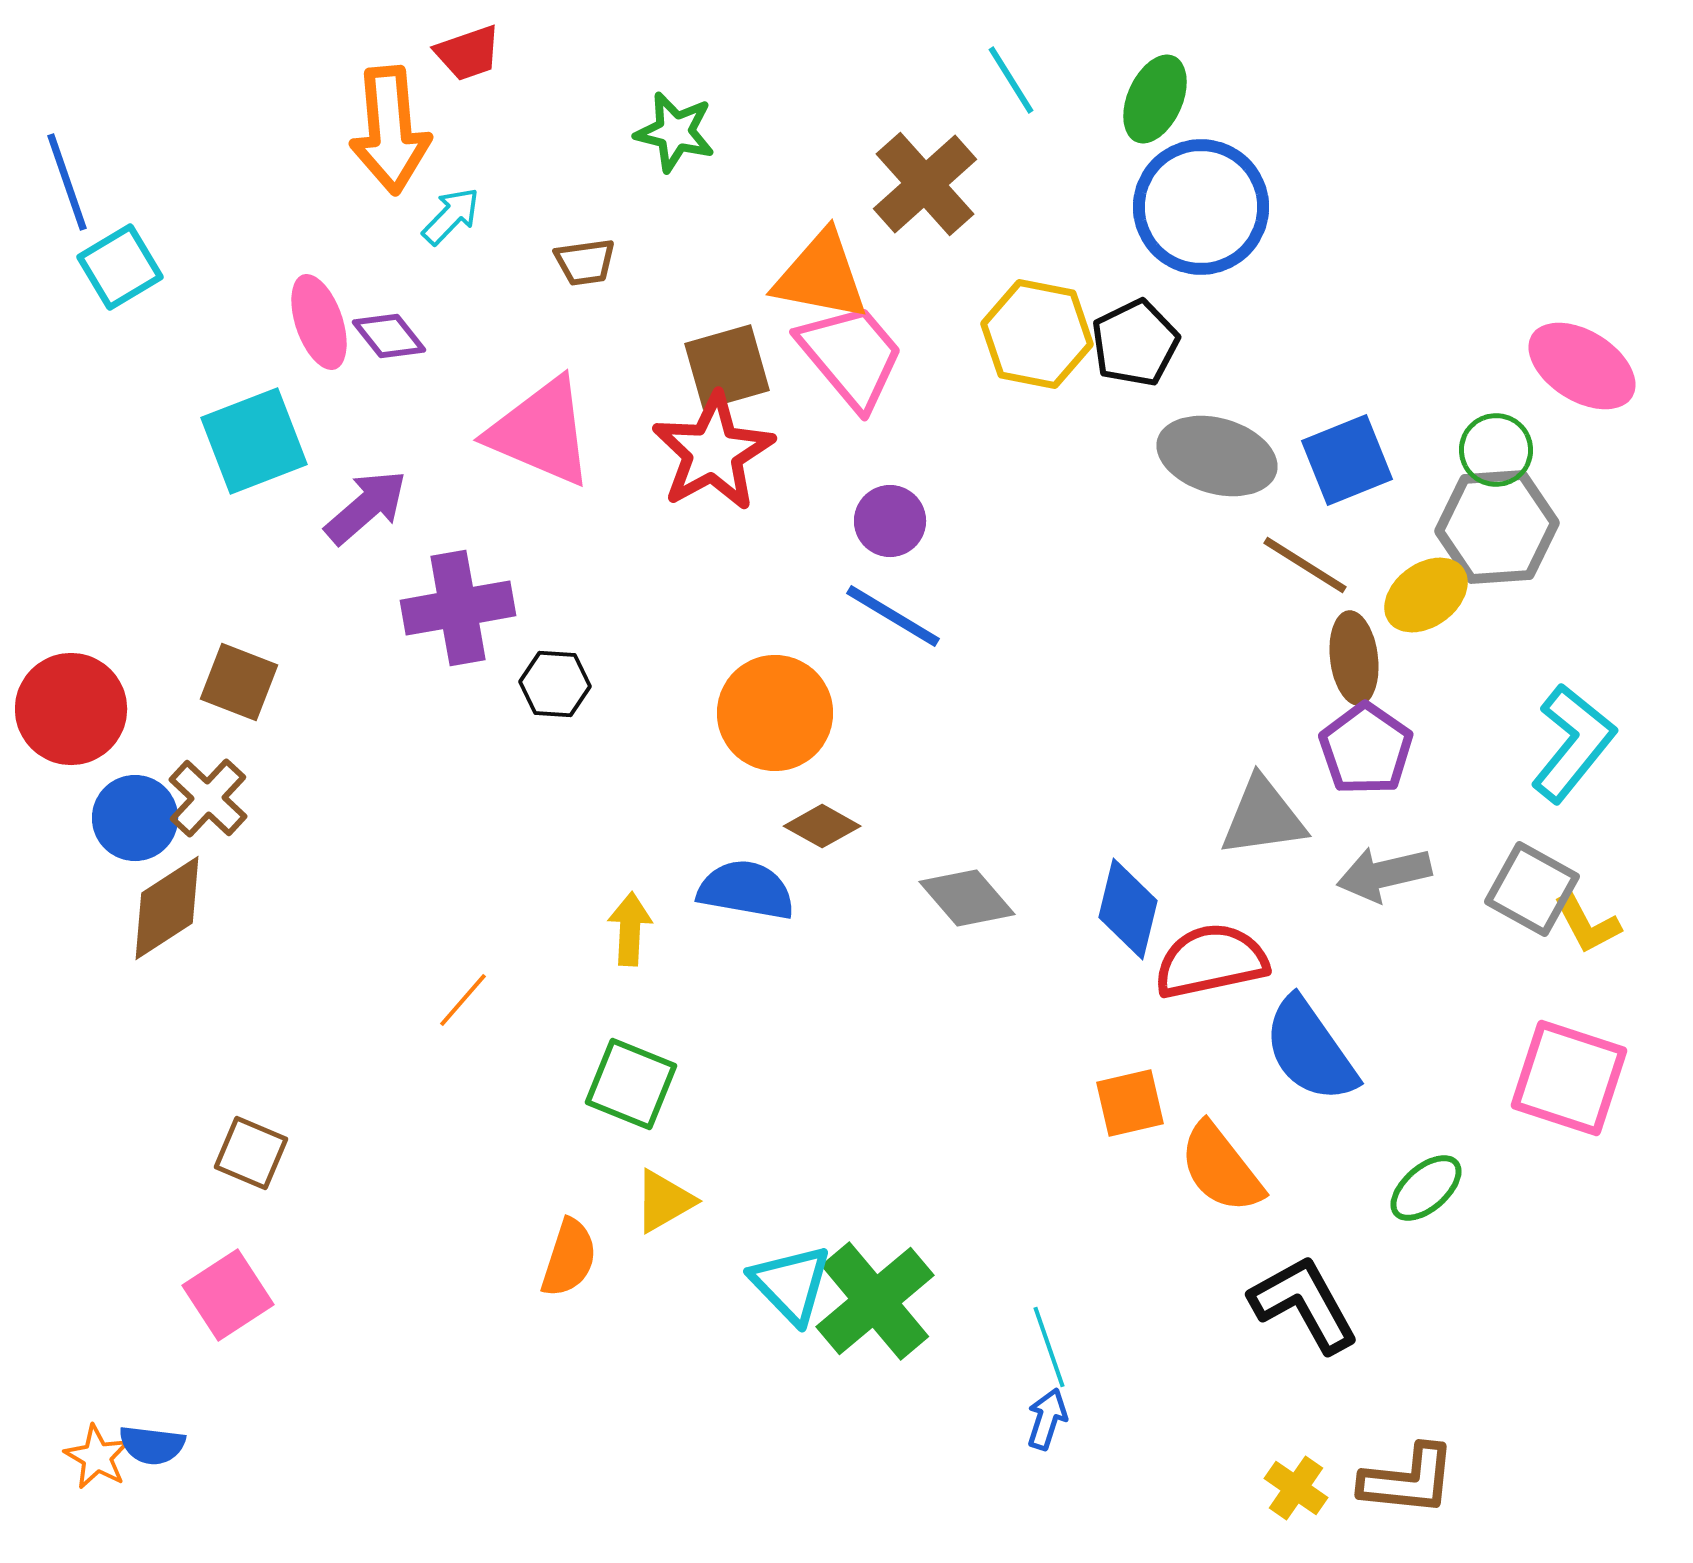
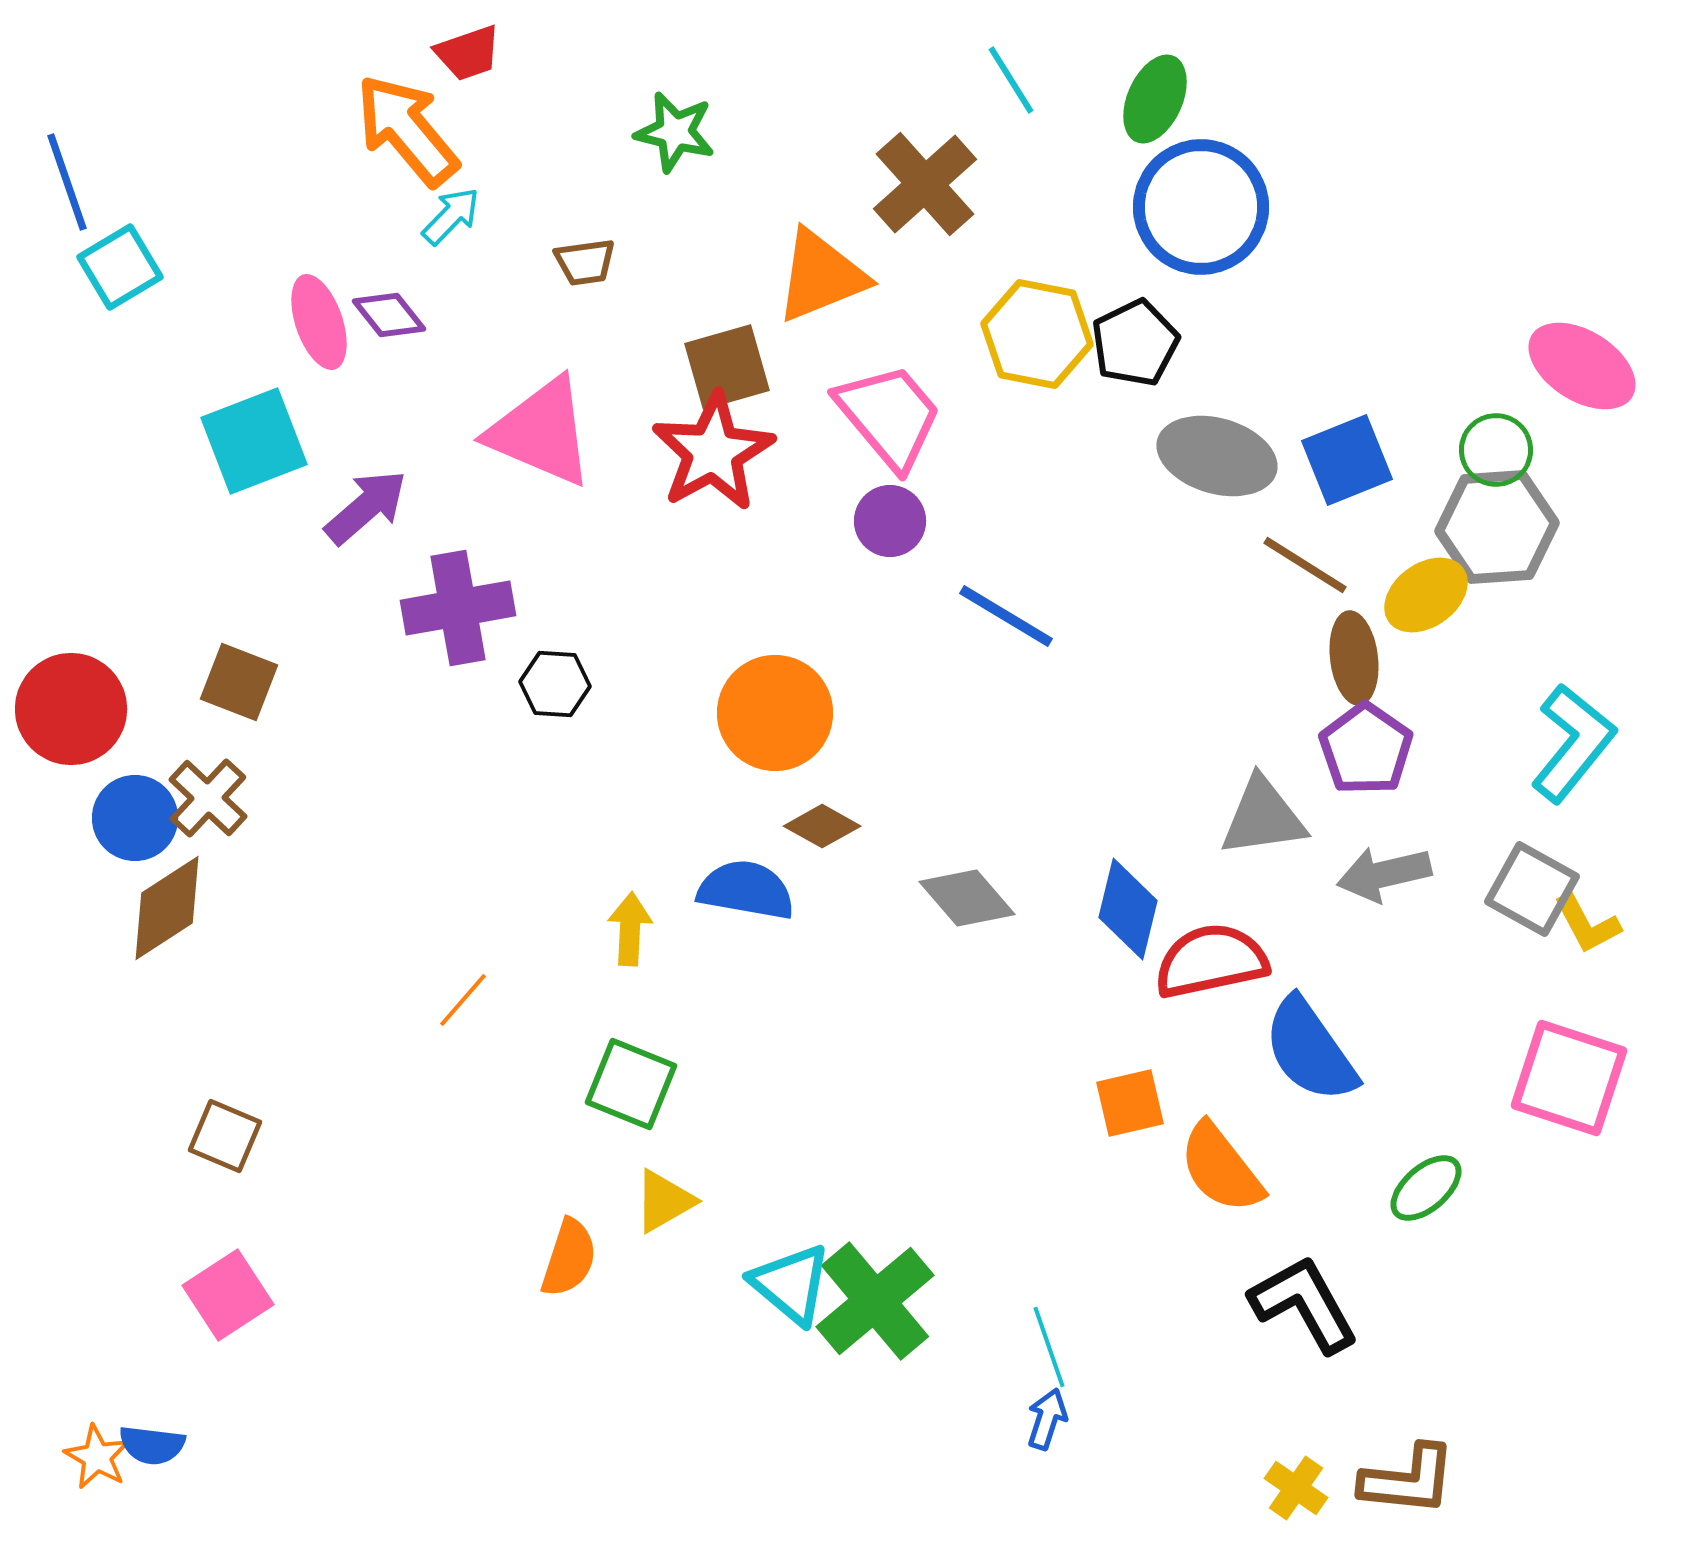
orange arrow at (390, 130): moved 17 px right; rotated 145 degrees clockwise
orange triangle at (821, 276): rotated 33 degrees counterclockwise
purple diamond at (389, 336): moved 21 px up
pink trapezoid at (851, 356): moved 38 px right, 60 px down
blue line at (893, 616): moved 113 px right
brown square at (251, 1153): moved 26 px left, 17 px up
cyan triangle at (791, 1284): rotated 6 degrees counterclockwise
